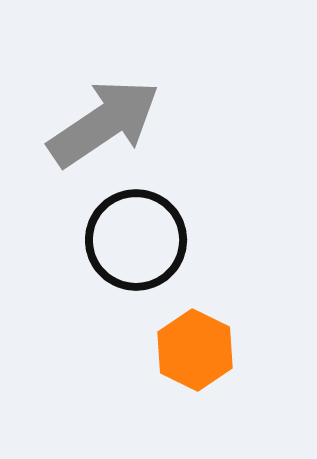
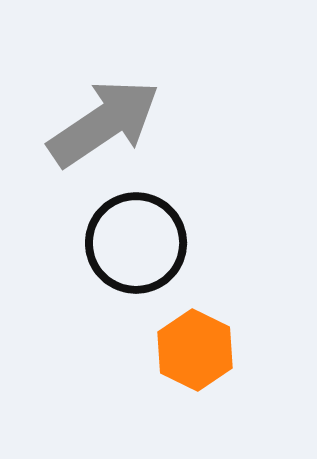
black circle: moved 3 px down
